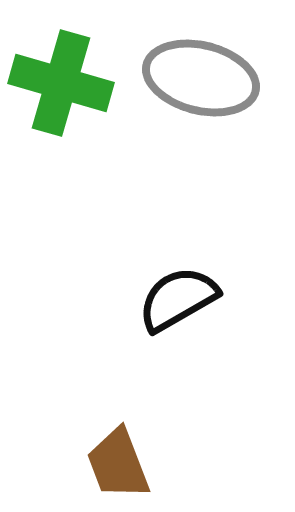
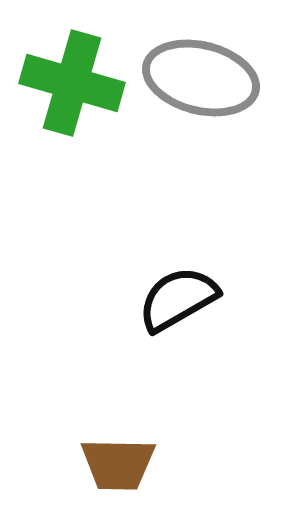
green cross: moved 11 px right
brown trapezoid: rotated 68 degrees counterclockwise
